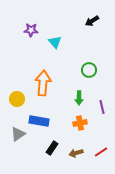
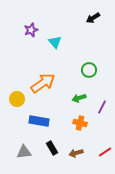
black arrow: moved 1 px right, 3 px up
purple star: rotated 24 degrees counterclockwise
orange arrow: rotated 50 degrees clockwise
green arrow: rotated 72 degrees clockwise
purple line: rotated 40 degrees clockwise
orange cross: rotated 24 degrees clockwise
gray triangle: moved 6 px right, 18 px down; rotated 28 degrees clockwise
black rectangle: rotated 64 degrees counterclockwise
red line: moved 4 px right
